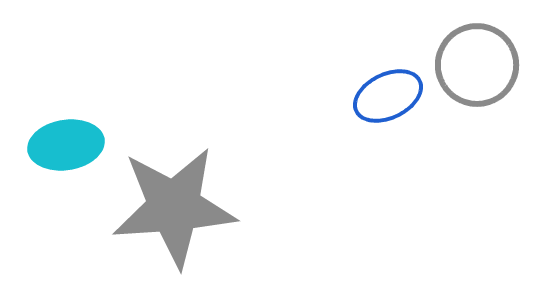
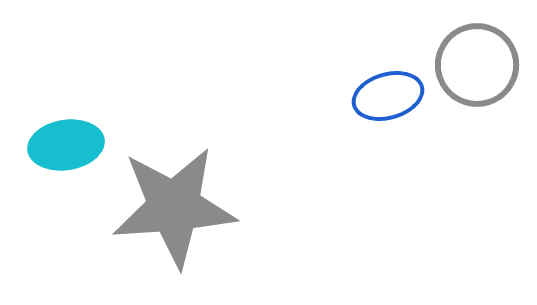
blue ellipse: rotated 10 degrees clockwise
